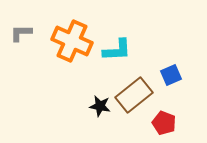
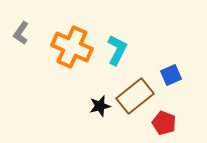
gray L-shape: rotated 55 degrees counterclockwise
orange cross: moved 6 px down
cyan L-shape: rotated 60 degrees counterclockwise
brown rectangle: moved 1 px right, 1 px down
black star: rotated 25 degrees counterclockwise
